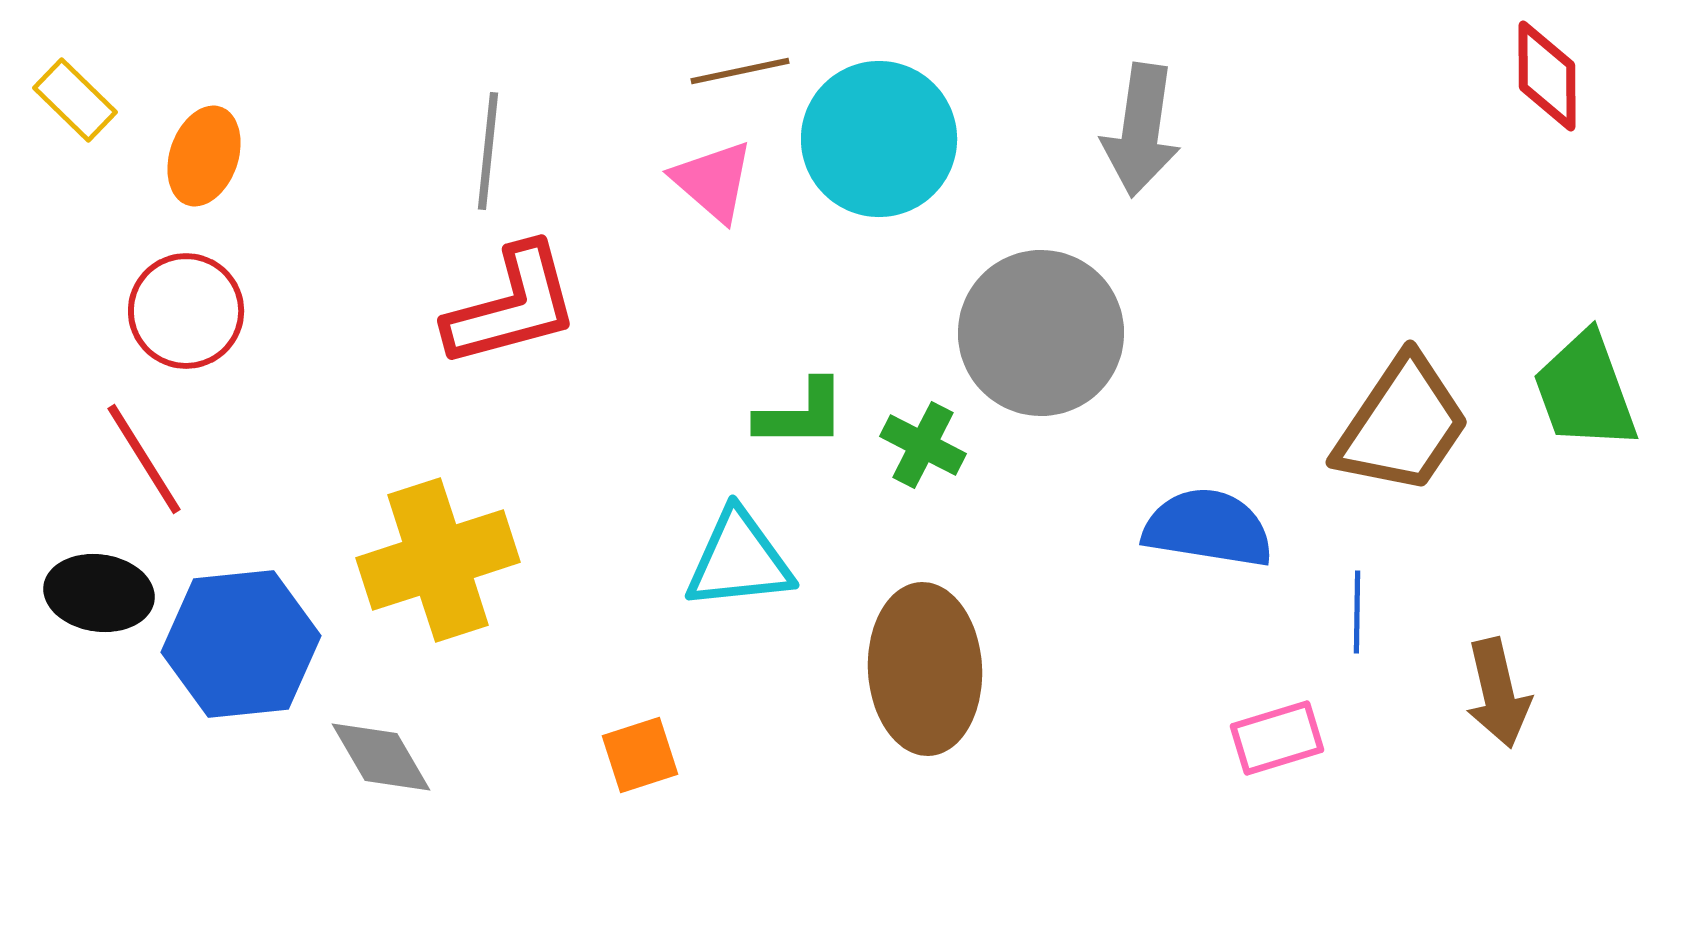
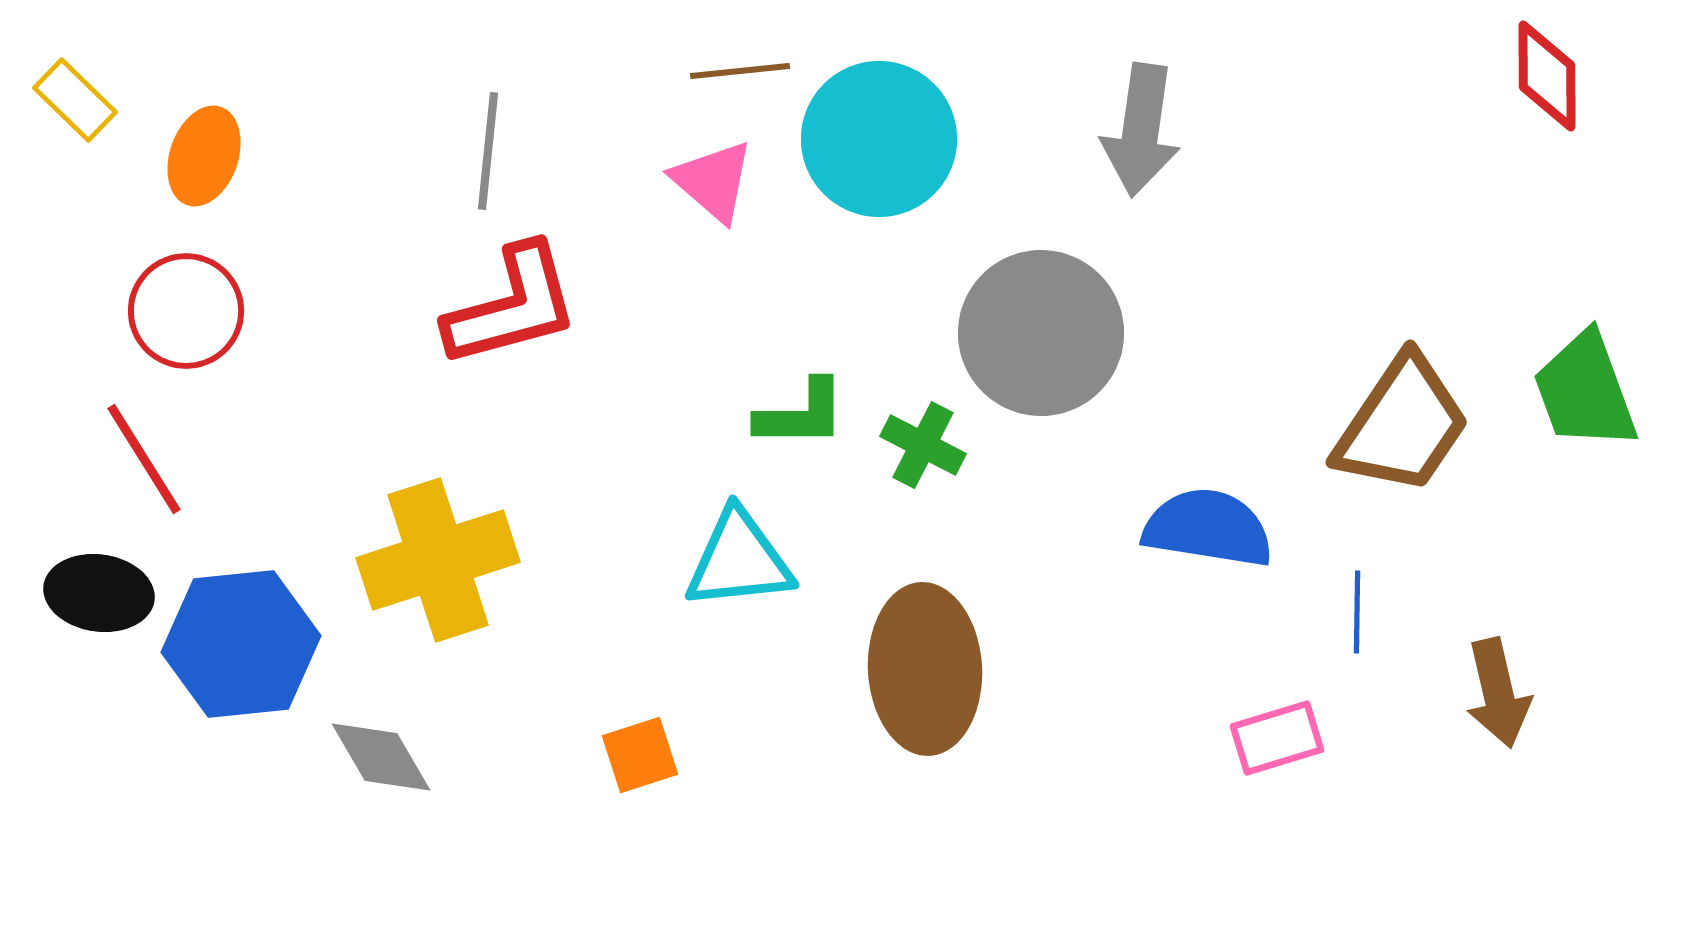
brown line: rotated 6 degrees clockwise
